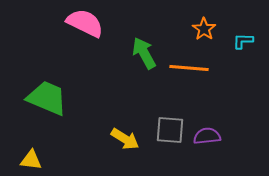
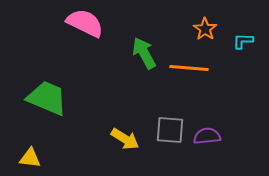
orange star: moved 1 px right
yellow triangle: moved 1 px left, 2 px up
